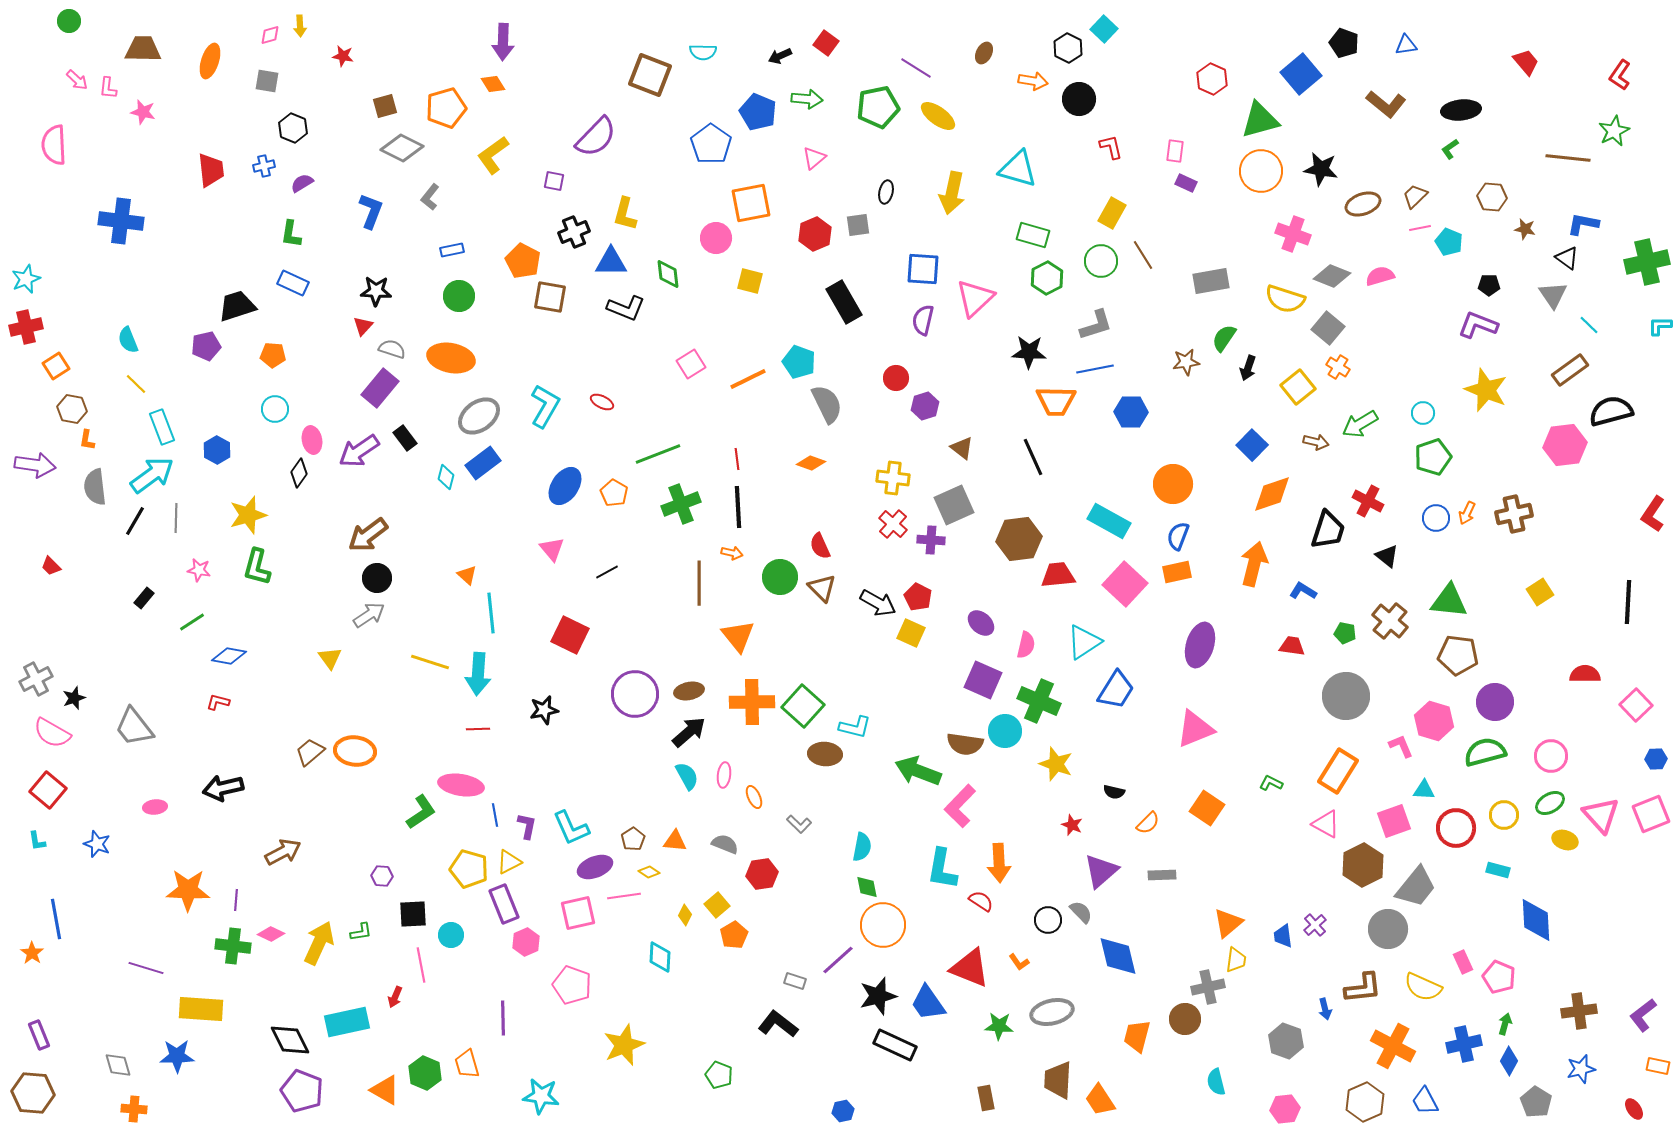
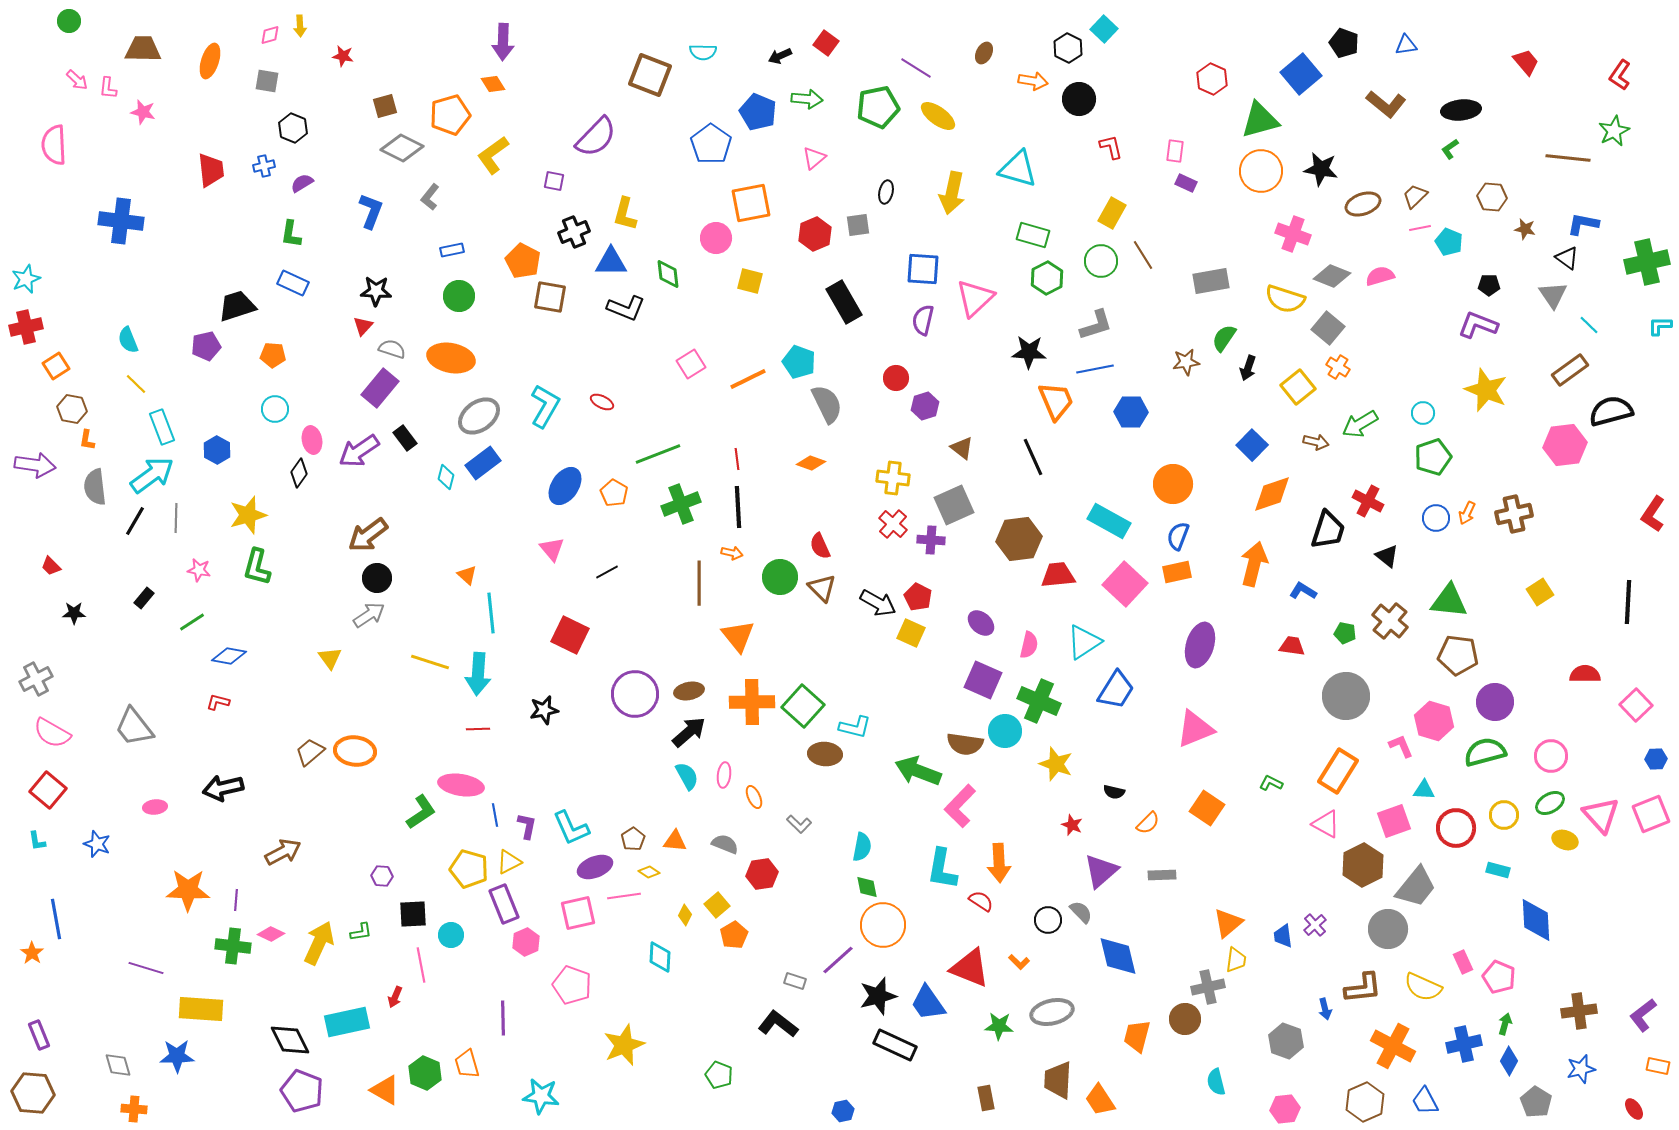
orange pentagon at (446, 108): moved 4 px right, 7 px down
orange trapezoid at (1056, 401): rotated 114 degrees counterclockwise
pink semicircle at (1026, 645): moved 3 px right
black star at (74, 698): moved 85 px up; rotated 20 degrees clockwise
orange L-shape at (1019, 962): rotated 10 degrees counterclockwise
